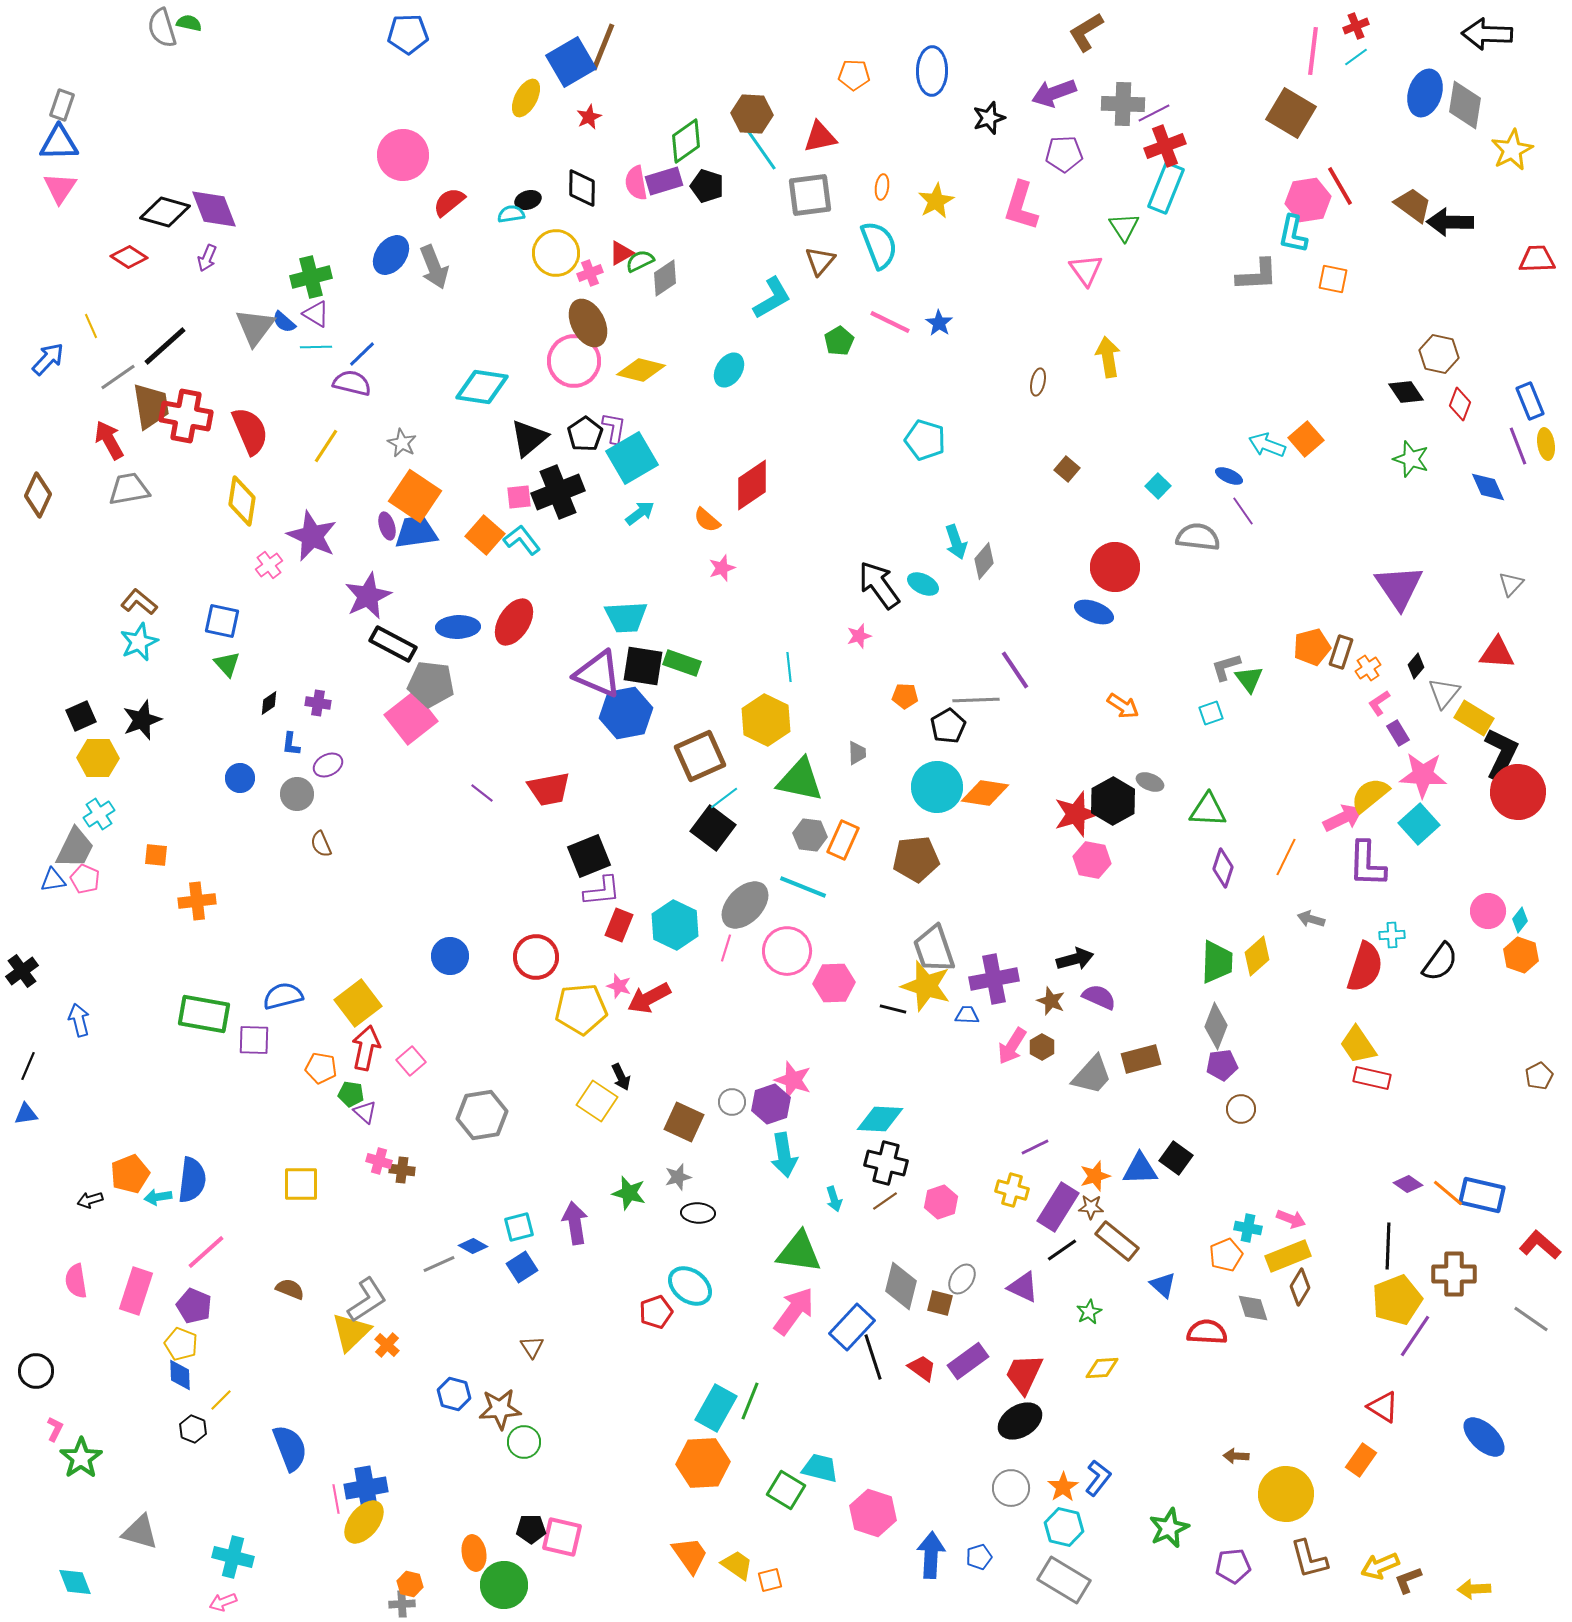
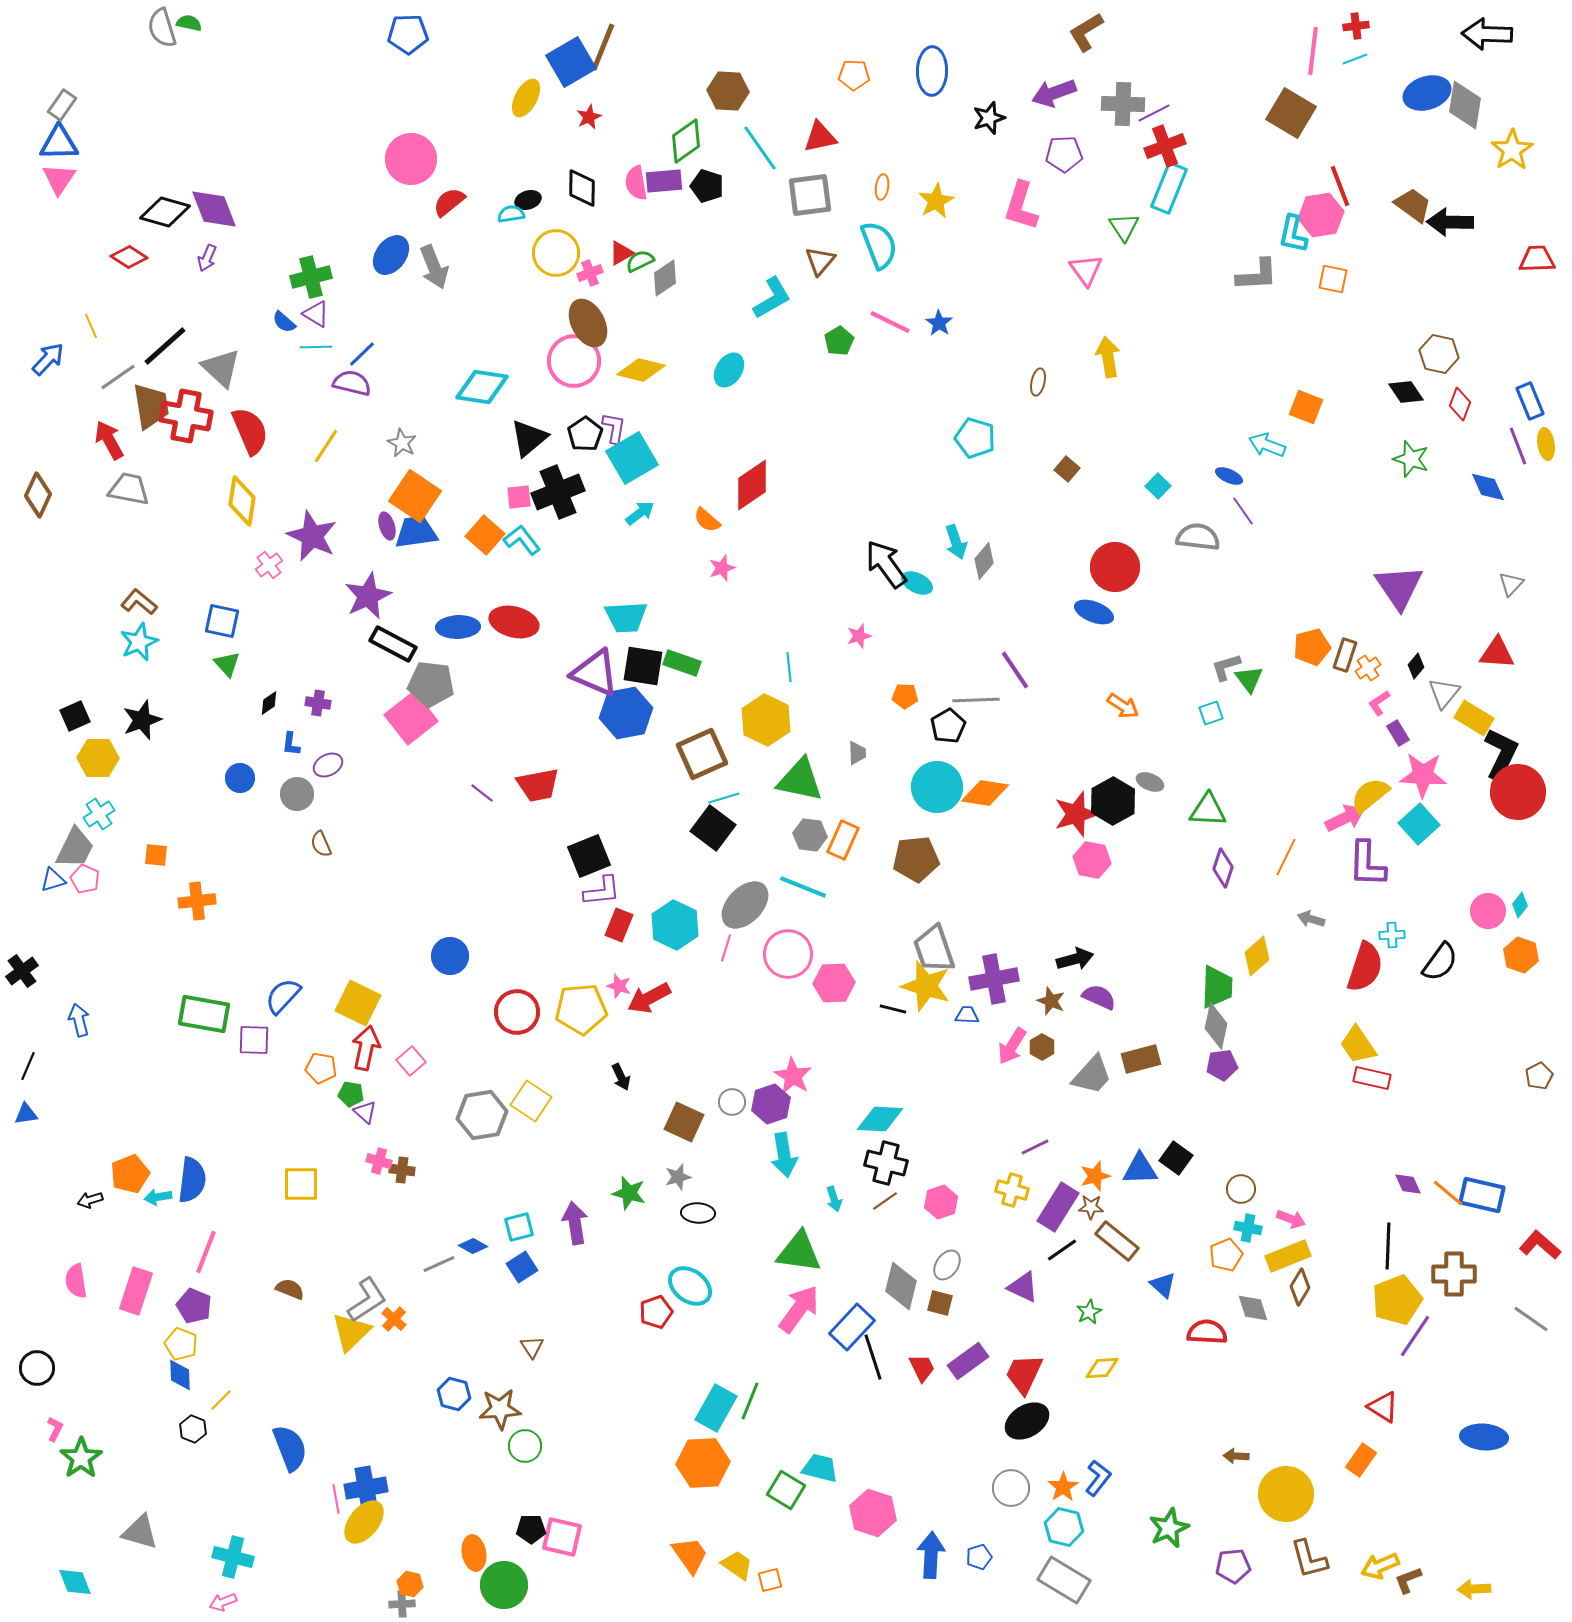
red cross at (1356, 26): rotated 15 degrees clockwise
cyan line at (1356, 57): moved 1 px left, 2 px down; rotated 15 degrees clockwise
blue ellipse at (1425, 93): moved 2 px right; rotated 54 degrees clockwise
gray rectangle at (62, 105): rotated 16 degrees clockwise
brown hexagon at (752, 114): moved 24 px left, 23 px up
yellow star at (1512, 150): rotated 6 degrees counterclockwise
pink circle at (403, 155): moved 8 px right, 4 px down
purple rectangle at (664, 181): rotated 12 degrees clockwise
red line at (1340, 186): rotated 9 degrees clockwise
pink triangle at (60, 188): moved 1 px left, 9 px up
cyan rectangle at (1166, 188): moved 3 px right
pink hexagon at (1308, 200): moved 13 px right, 15 px down
gray triangle at (255, 327): moved 34 px left, 41 px down; rotated 24 degrees counterclockwise
orange square at (1306, 439): moved 32 px up; rotated 28 degrees counterclockwise
cyan pentagon at (925, 440): moved 50 px right, 2 px up
gray trapezoid at (129, 489): rotated 21 degrees clockwise
cyan ellipse at (923, 584): moved 6 px left, 1 px up
black arrow at (879, 585): moved 7 px right, 21 px up
red ellipse at (514, 622): rotated 72 degrees clockwise
brown rectangle at (1341, 652): moved 4 px right, 3 px down
purple triangle at (598, 674): moved 3 px left, 1 px up
black square at (81, 716): moved 6 px left
brown square at (700, 756): moved 2 px right, 2 px up
red trapezoid at (549, 789): moved 11 px left, 4 px up
cyan line at (724, 798): rotated 20 degrees clockwise
pink arrow at (1343, 818): moved 2 px right
blue triangle at (53, 880): rotated 8 degrees counterclockwise
cyan diamond at (1520, 920): moved 15 px up
pink circle at (787, 951): moved 1 px right, 3 px down
red circle at (536, 957): moved 19 px left, 55 px down
green trapezoid at (1217, 962): moved 25 px down
blue semicircle at (283, 996): rotated 33 degrees counterclockwise
yellow square at (358, 1003): rotated 27 degrees counterclockwise
gray diamond at (1216, 1026): rotated 9 degrees counterclockwise
pink star at (793, 1080): moved 4 px up; rotated 12 degrees clockwise
yellow square at (597, 1101): moved 66 px left
brown circle at (1241, 1109): moved 80 px down
purple diamond at (1408, 1184): rotated 32 degrees clockwise
pink line at (206, 1252): rotated 27 degrees counterclockwise
gray ellipse at (962, 1279): moved 15 px left, 14 px up
pink arrow at (794, 1311): moved 5 px right, 2 px up
orange cross at (387, 1345): moved 7 px right, 26 px up
red trapezoid at (922, 1368): rotated 28 degrees clockwise
black circle at (36, 1371): moved 1 px right, 3 px up
black ellipse at (1020, 1421): moved 7 px right
blue ellipse at (1484, 1437): rotated 39 degrees counterclockwise
green circle at (524, 1442): moved 1 px right, 4 px down
